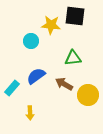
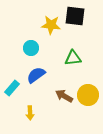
cyan circle: moved 7 px down
blue semicircle: moved 1 px up
brown arrow: moved 12 px down
